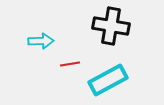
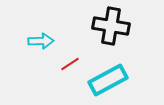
red line: rotated 24 degrees counterclockwise
